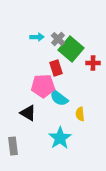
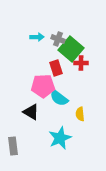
gray cross: rotated 24 degrees counterclockwise
red cross: moved 12 px left
black triangle: moved 3 px right, 1 px up
cyan star: rotated 10 degrees clockwise
